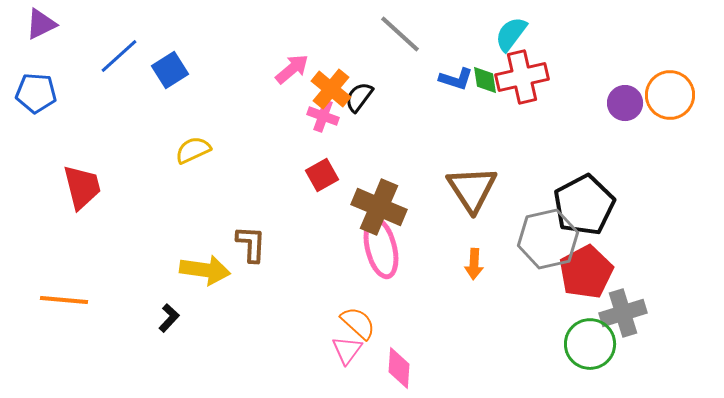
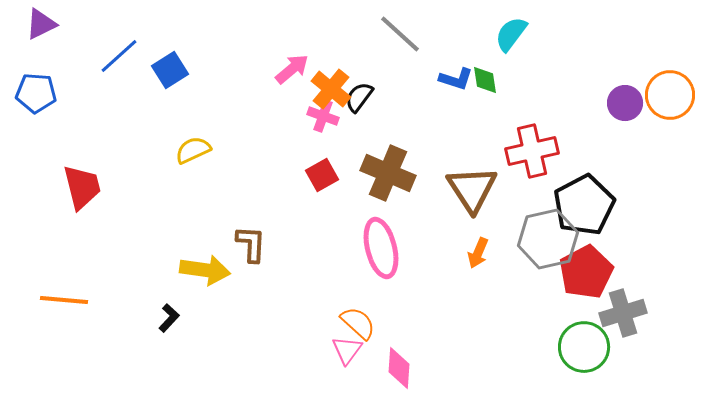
red cross: moved 10 px right, 74 px down
brown cross: moved 9 px right, 34 px up
orange arrow: moved 4 px right, 11 px up; rotated 20 degrees clockwise
green circle: moved 6 px left, 3 px down
